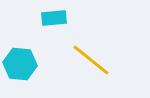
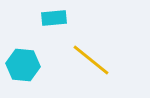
cyan hexagon: moved 3 px right, 1 px down
